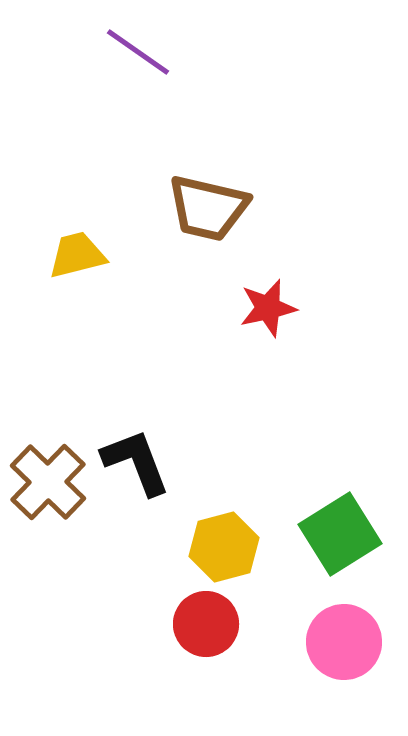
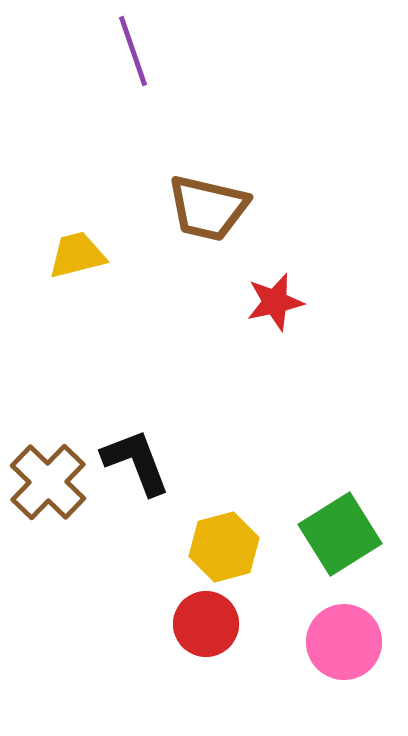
purple line: moved 5 px left, 1 px up; rotated 36 degrees clockwise
red star: moved 7 px right, 6 px up
